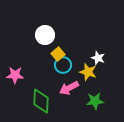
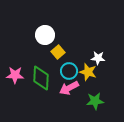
yellow square: moved 2 px up
white star: rotated 16 degrees counterclockwise
cyan circle: moved 6 px right, 6 px down
green diamond: moved 23 px up
